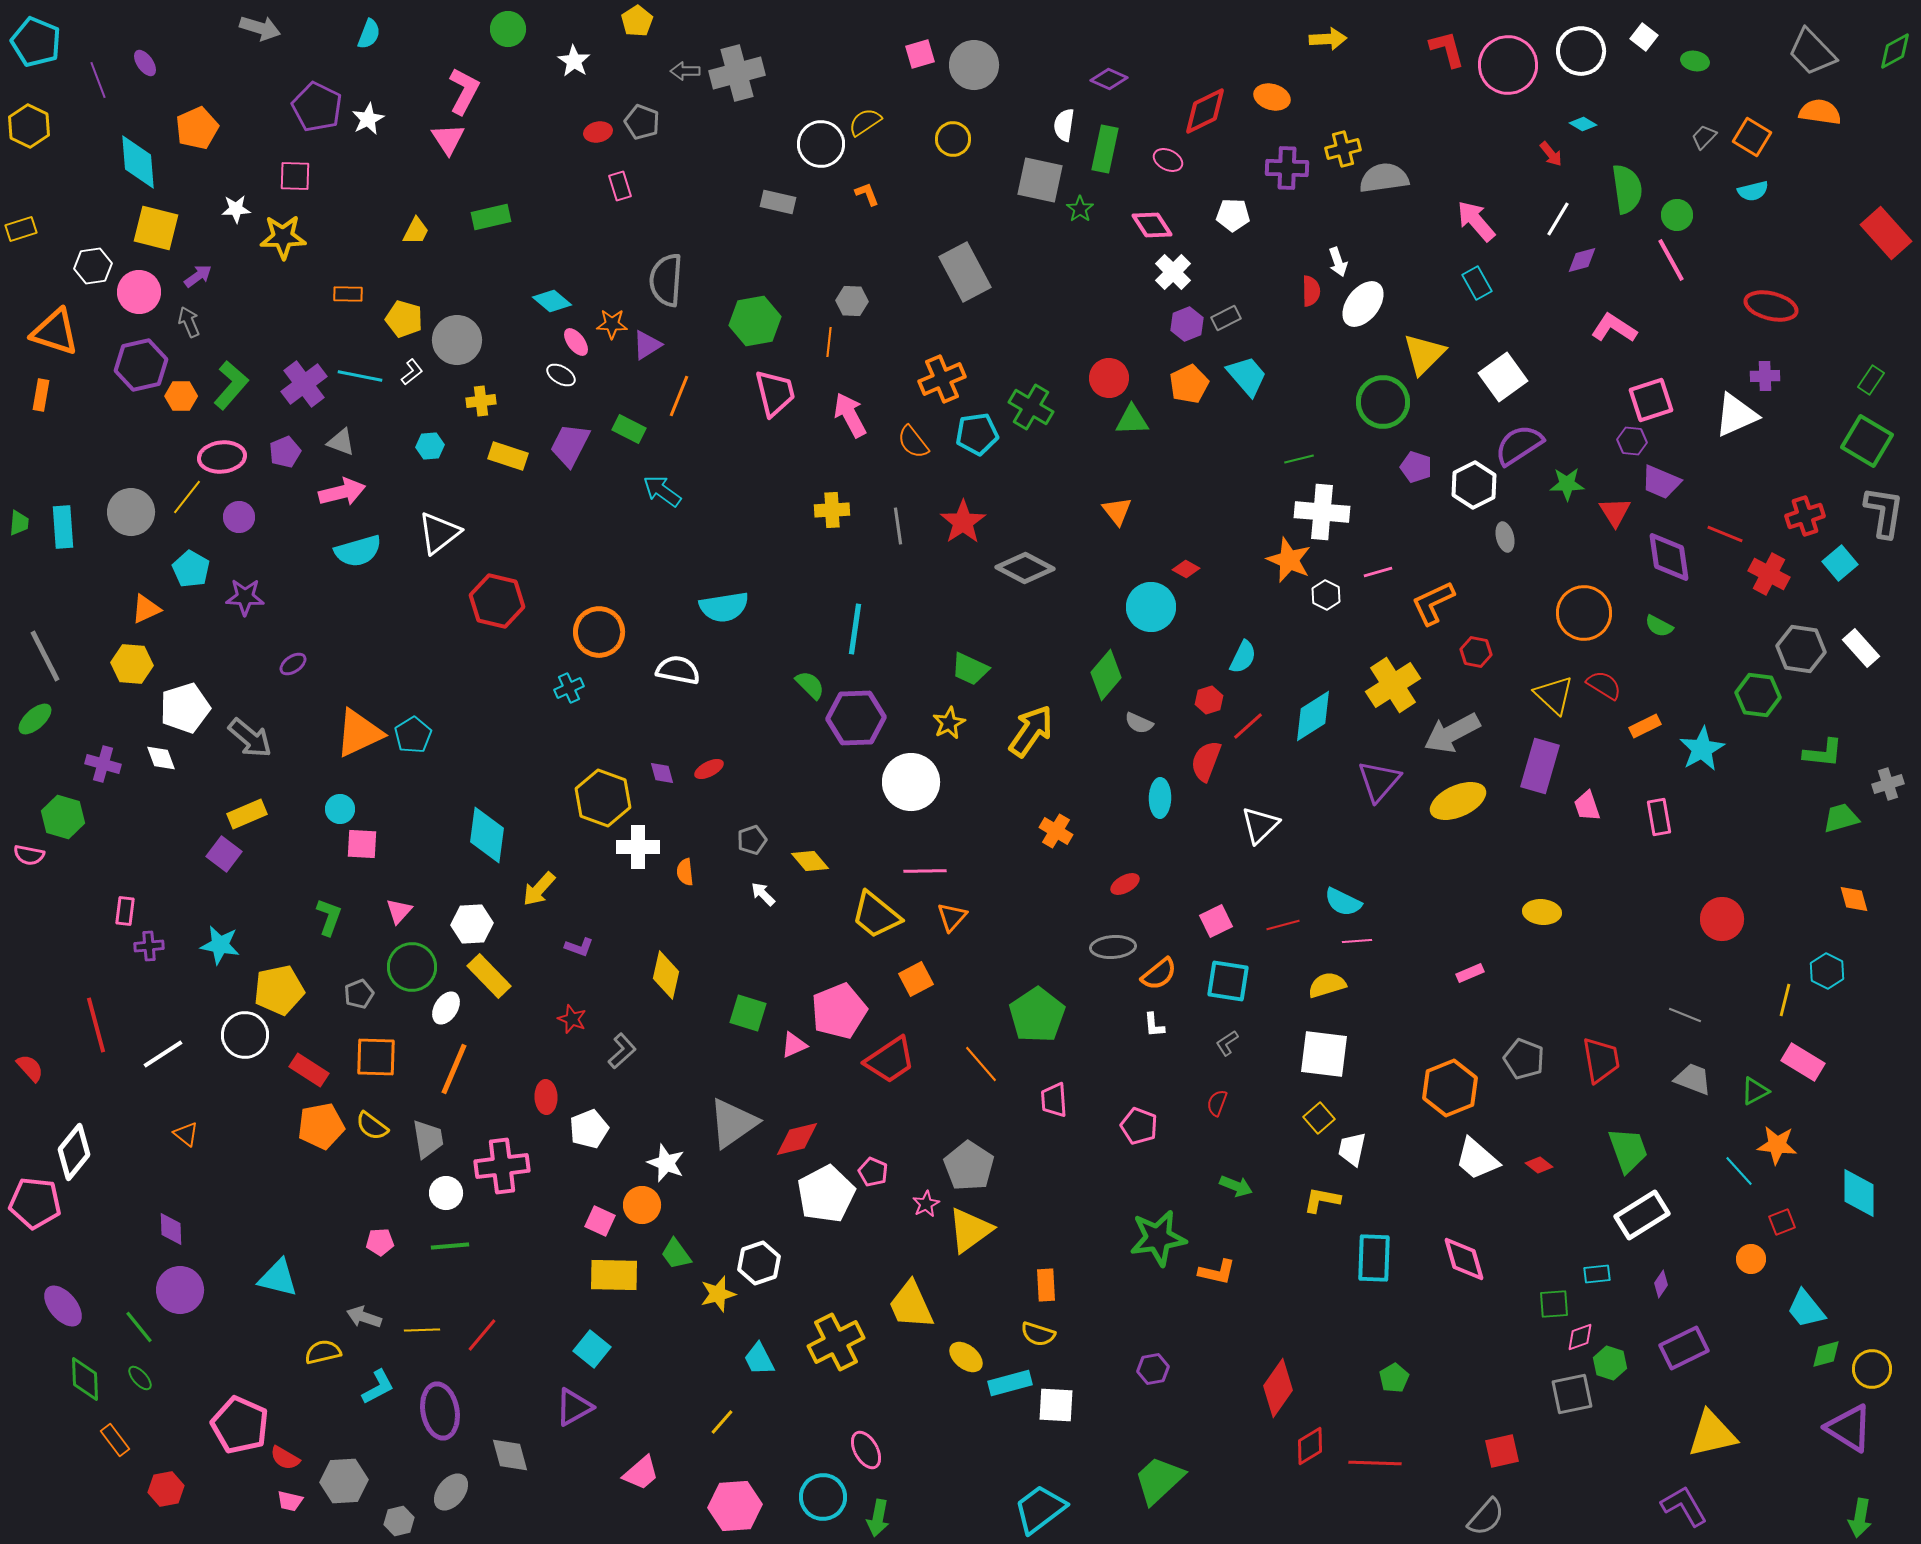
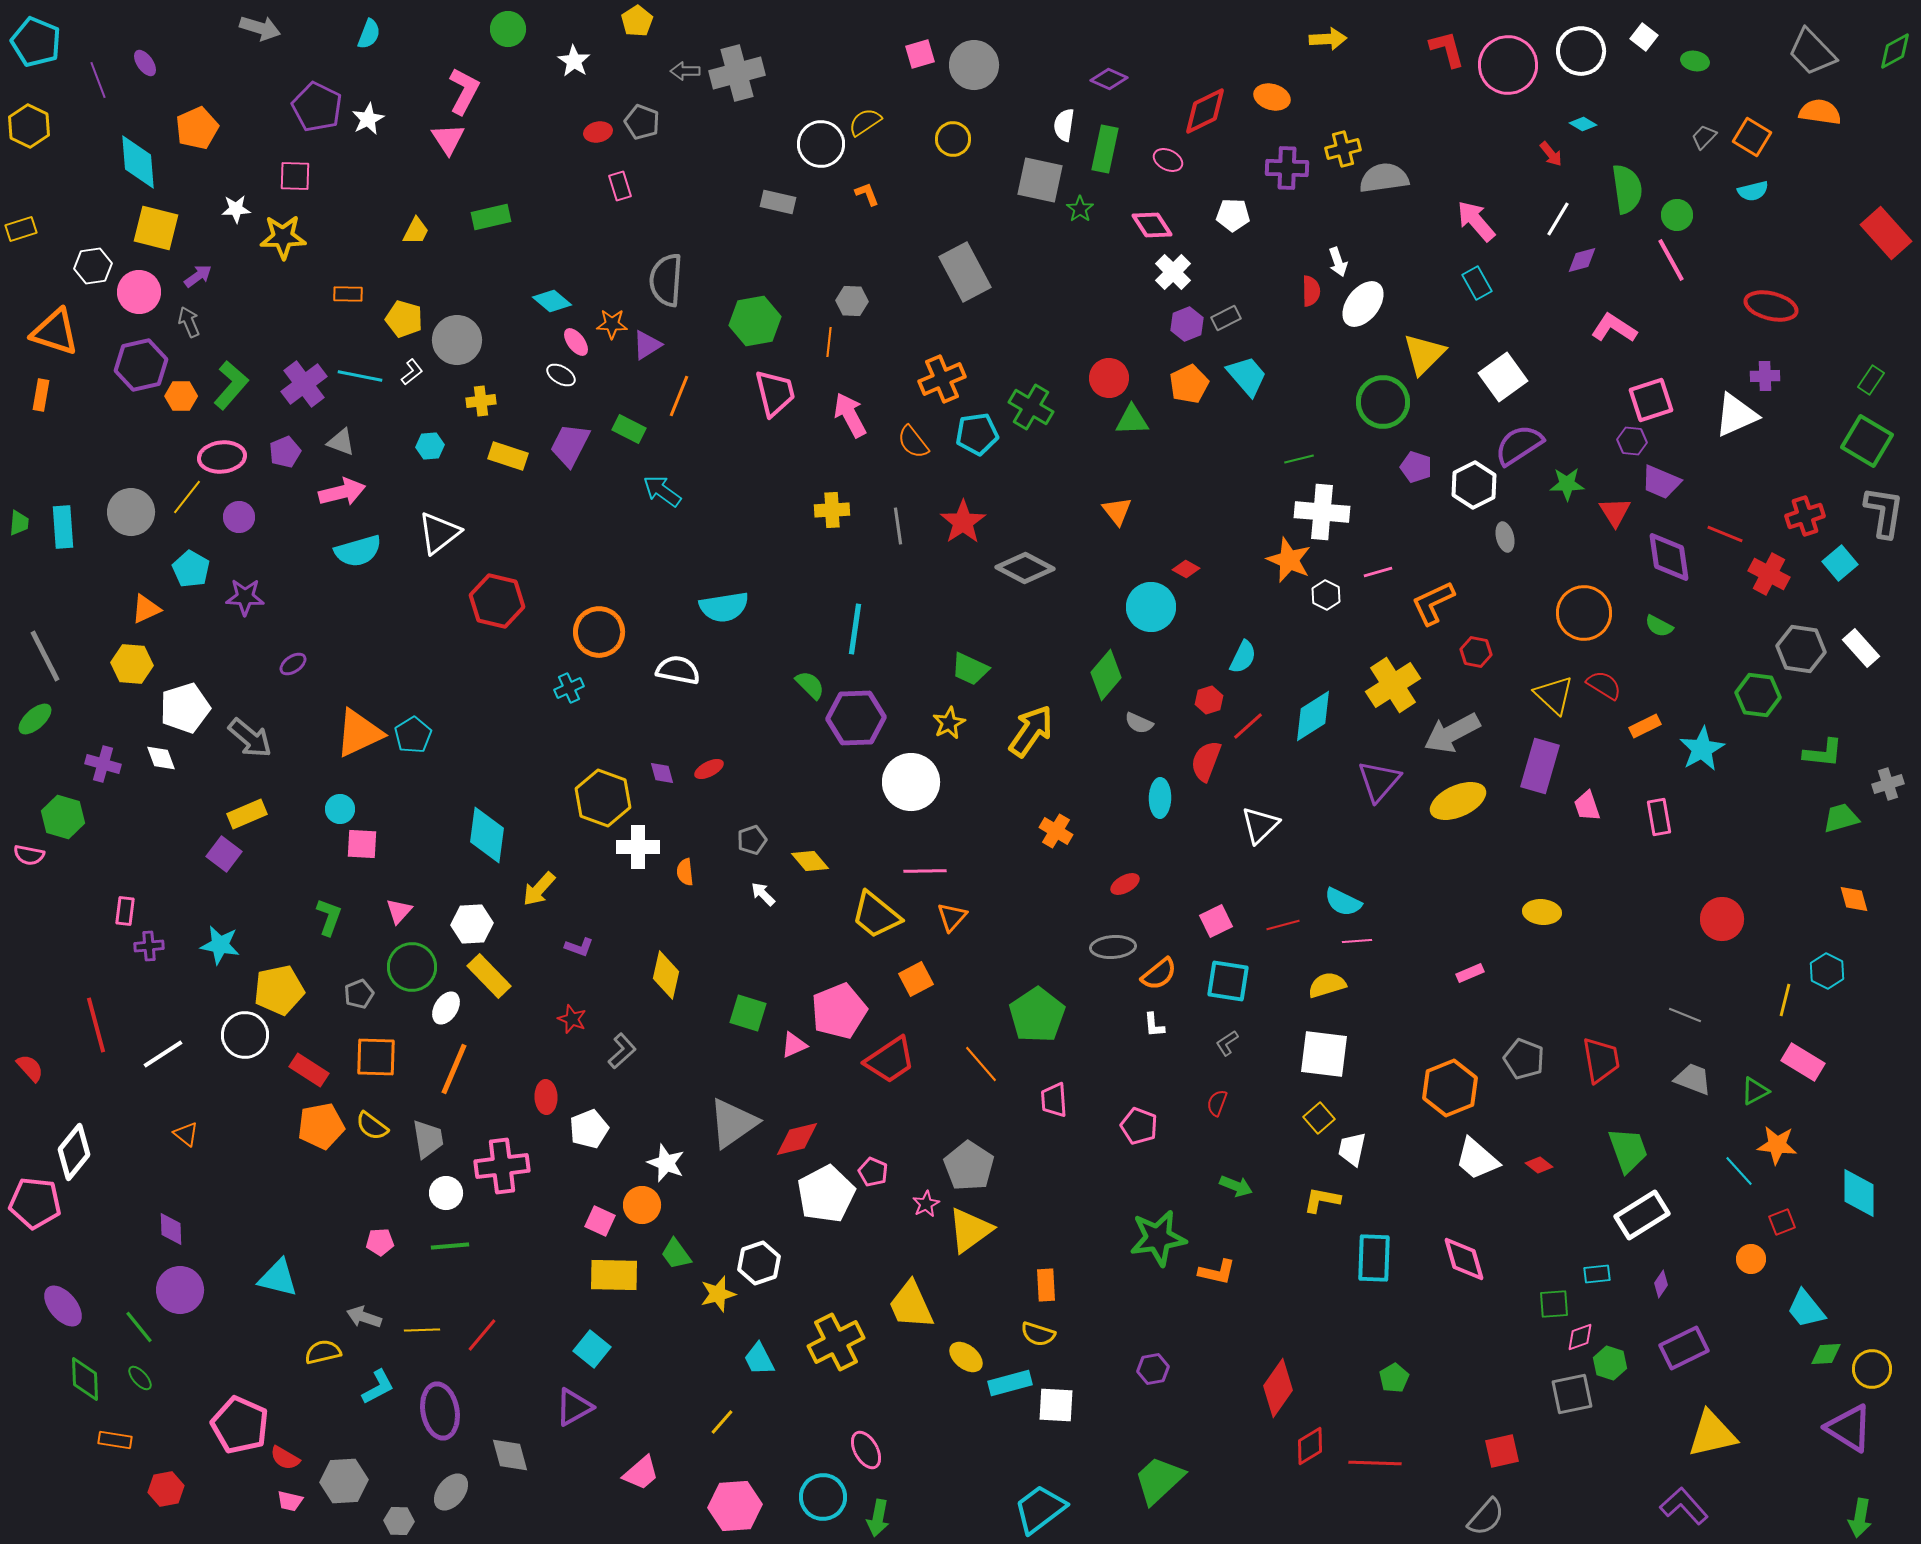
green diamond at (1826, 1354): rotated 12 degrees clockwise
orange rectangle at (115, 1440): rotated 44 degrees counterclockwise
purple L-shape at (1684, 1506): rotated 12 degrees counterclockwise
gray hexagon at (399, 1521): rotated 16 degrees clockwise
